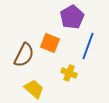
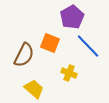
blue line: rotated 64 degrees counterclockwise
